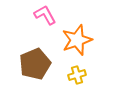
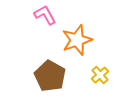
brown pentagon: moved 15 px right, 12 px down; rotated 20 degrees counterclockwise
yellow cross: moved 23 px right; rotated 24 degrees counterclockwise
